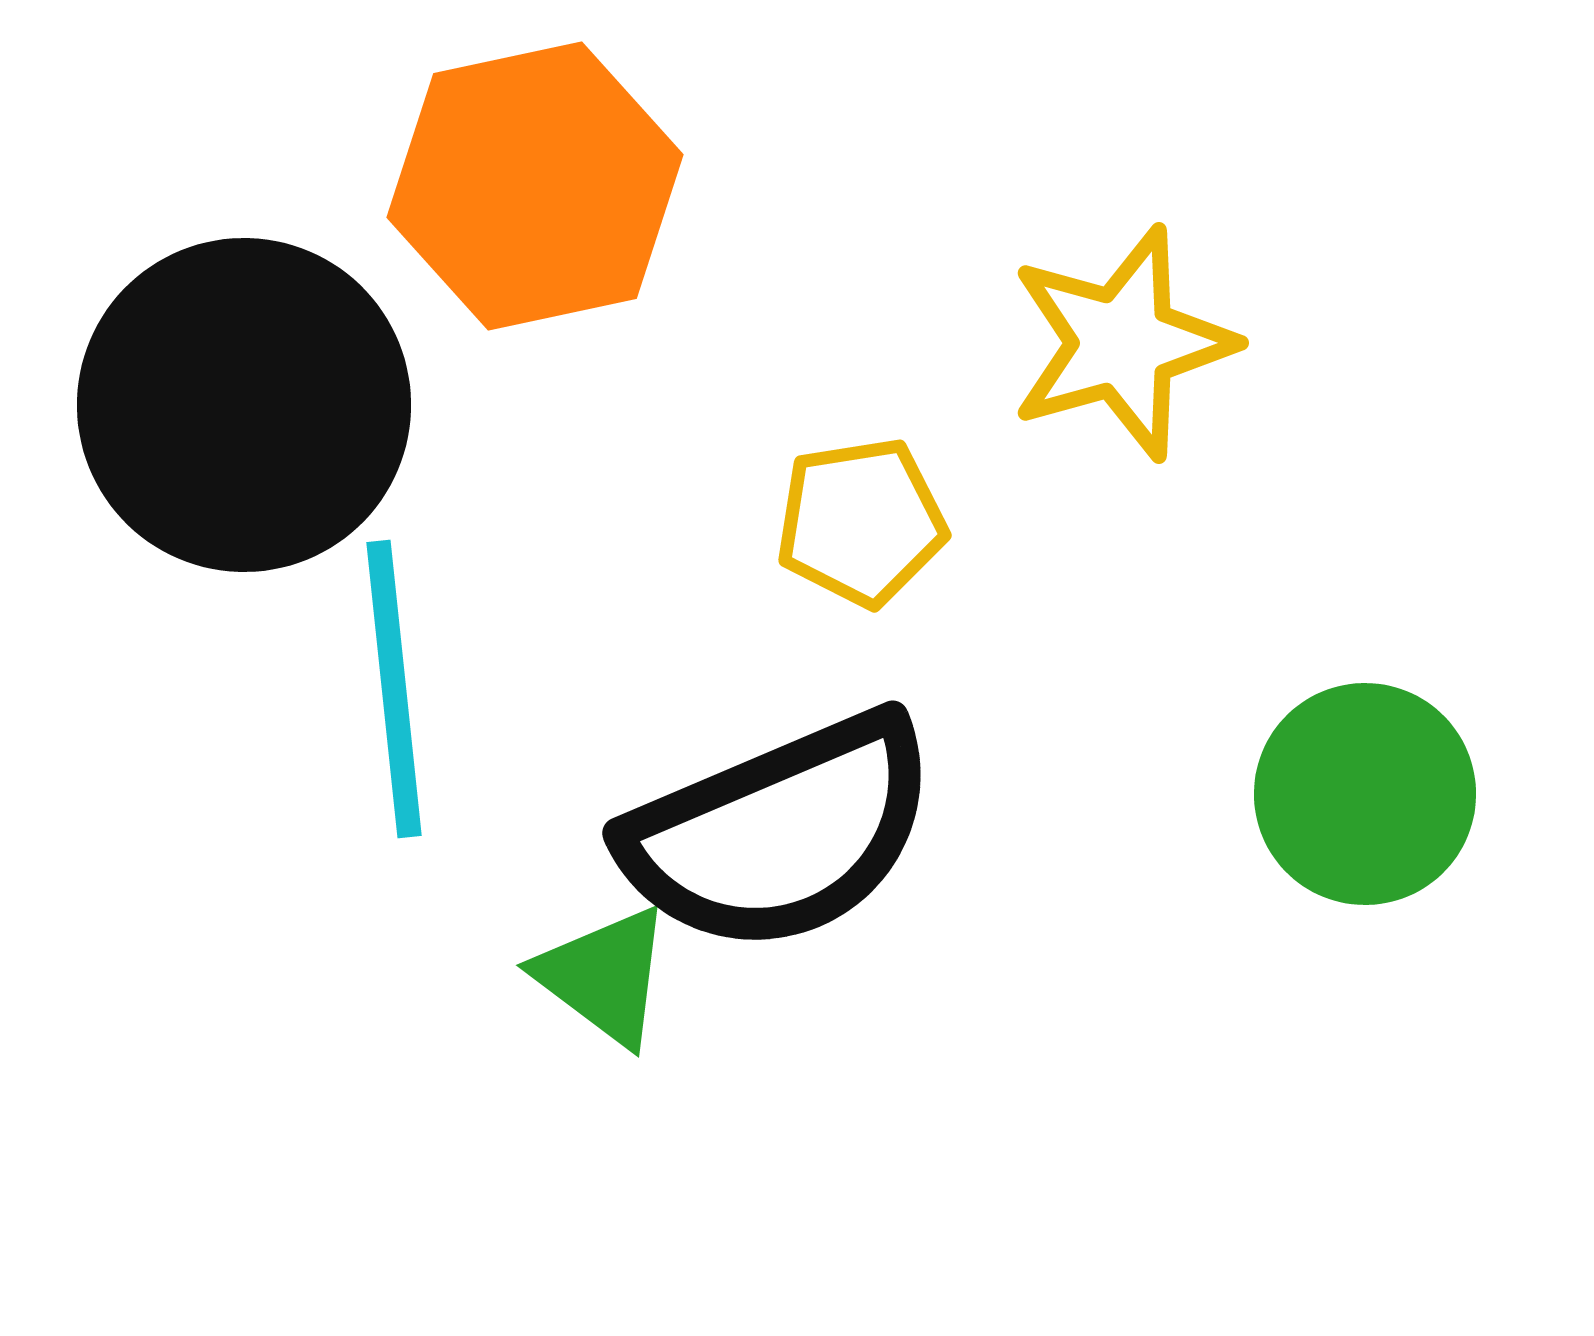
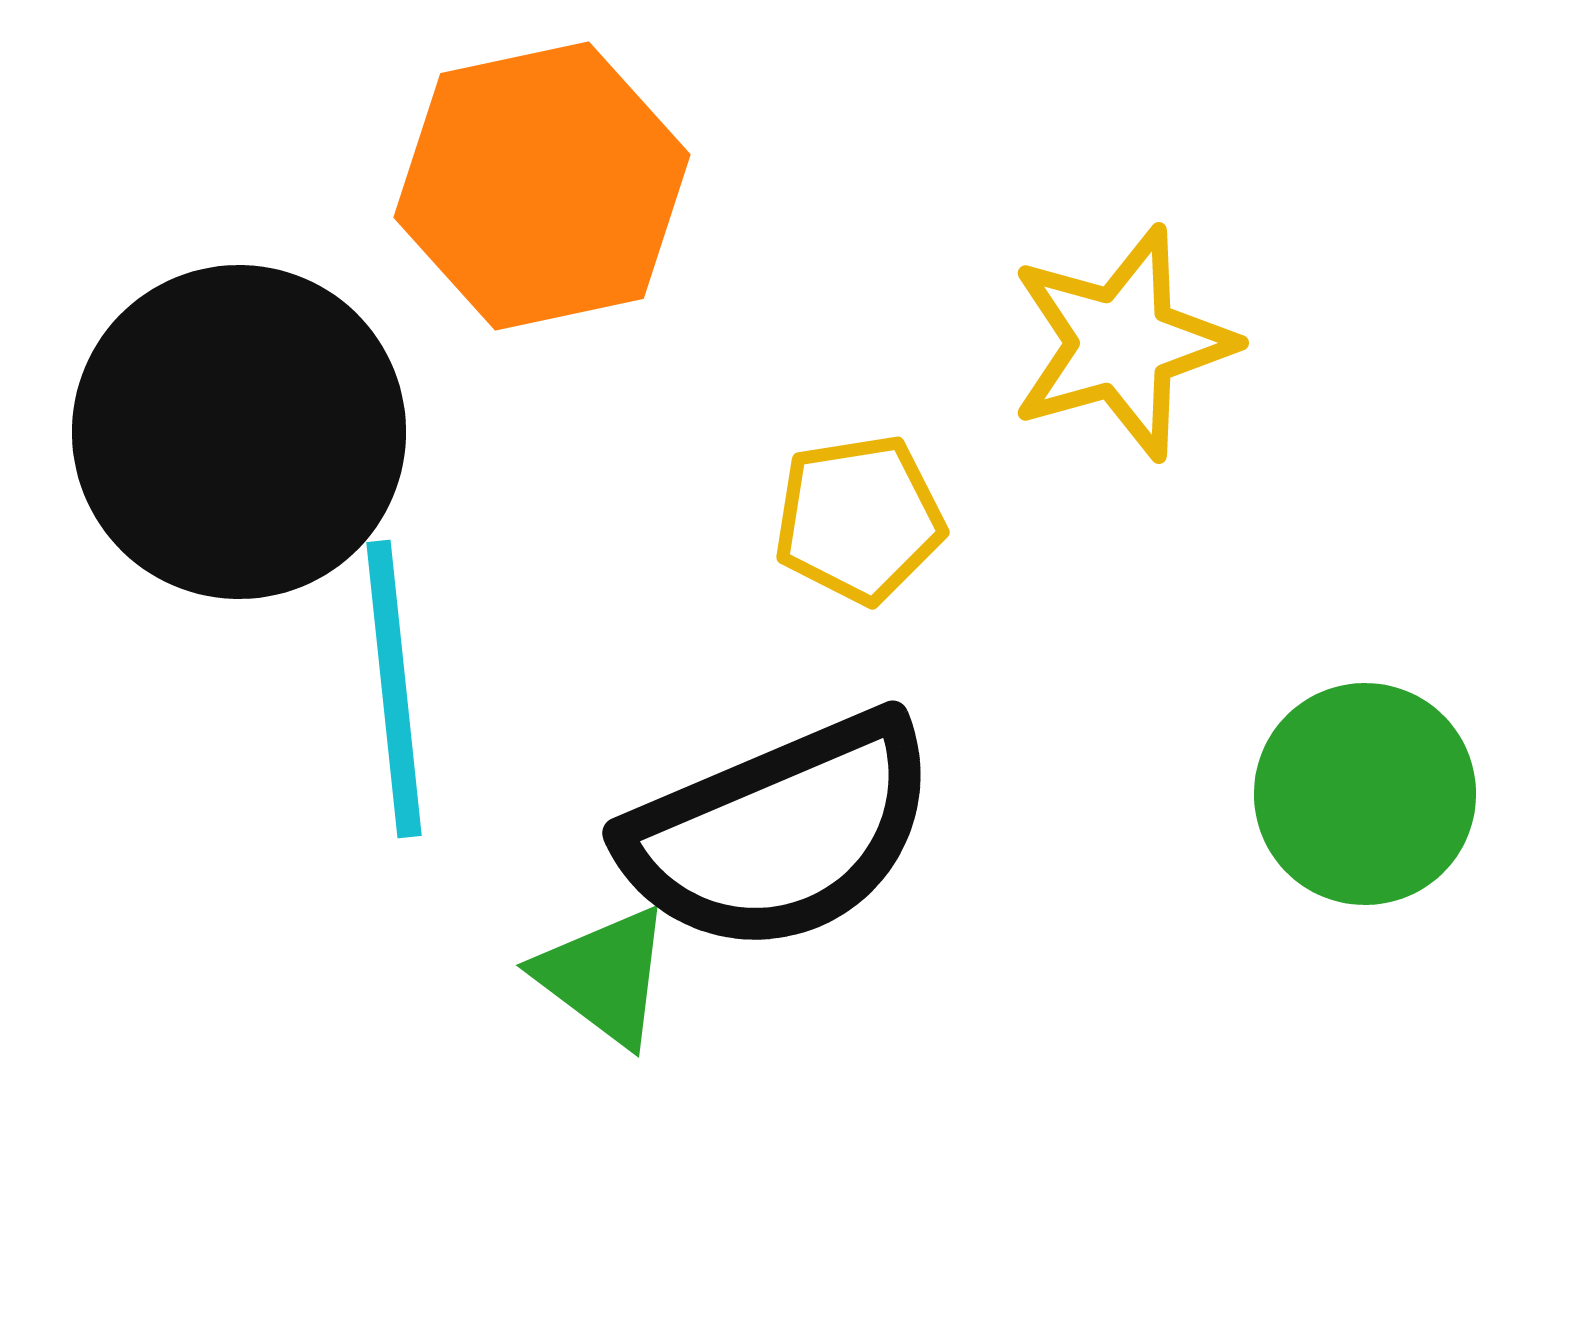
orange hexagon: moved 7 px right
black circle: moved 5 px left, 27 px down
yellow pentagon: moved 2 px left, 3 px up
